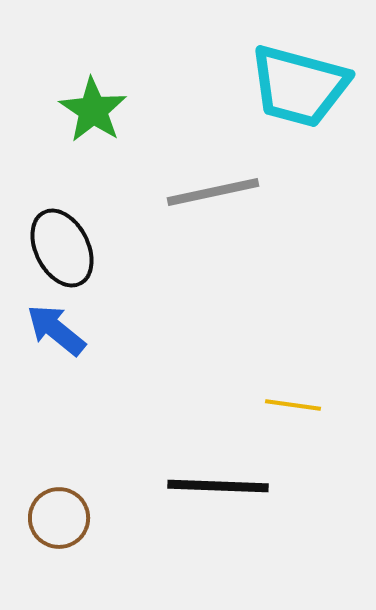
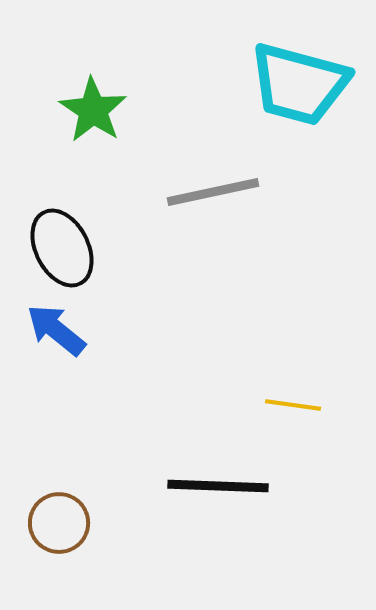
cyan trapezoid: moved 2 px up
brown circle: moved 5 px down
